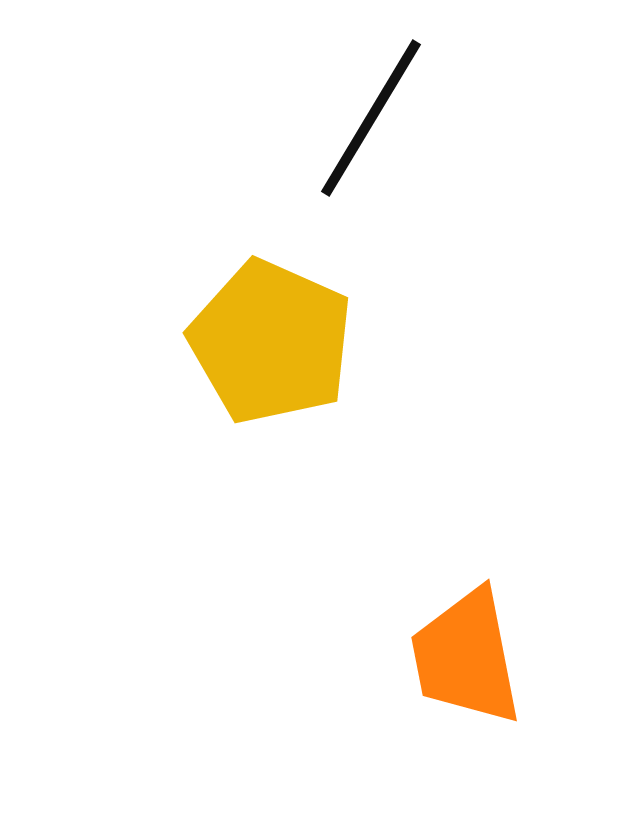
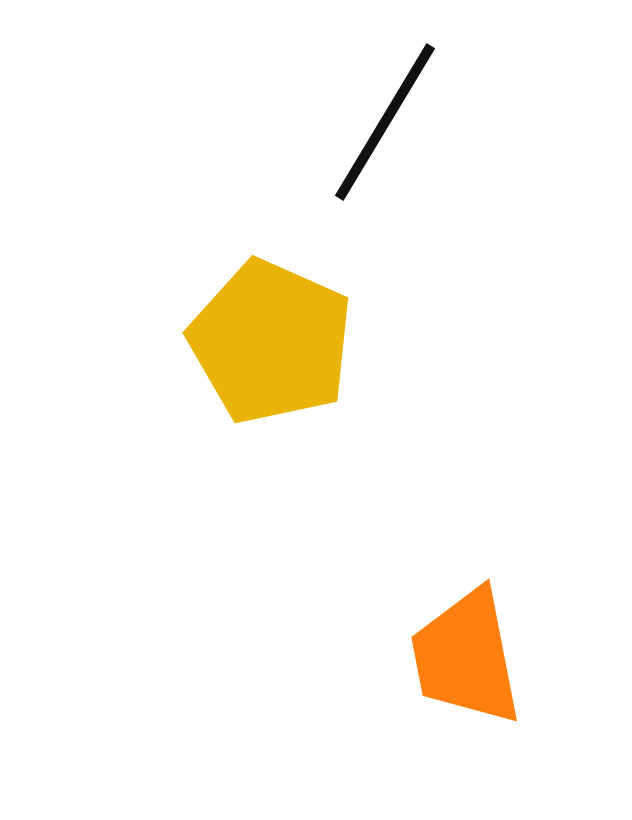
black line: moved 14 px right, 4 px down
